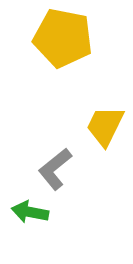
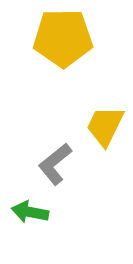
yellow pentagon: rotated 12 degrees counterclockwise
gray L-shape: moved 5 px up
